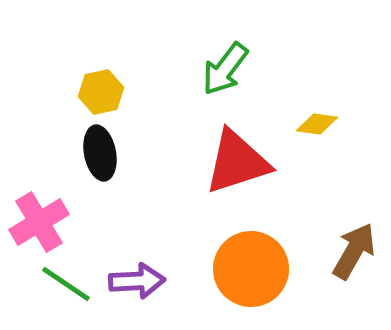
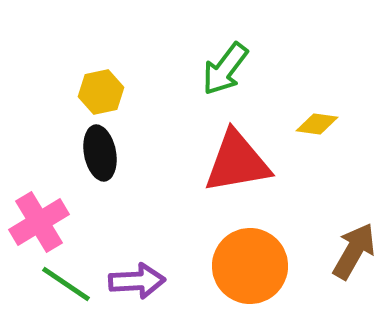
red triangle: rotated 8 degrees clockwise
orange circle: moved 1 px left, 3 px up
